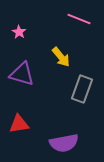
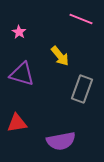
pink line: moved 2 px right
yellow arrow: moved 1 px left, 1 px up
red triangle: moved 2 px left, 1 px up
purple semicircle: moved 3 px left, 2 px up
